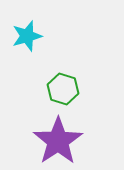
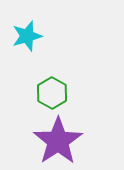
green hexagon: moved 11 px left, 4 px down; rotated 12 degrees clockwise
